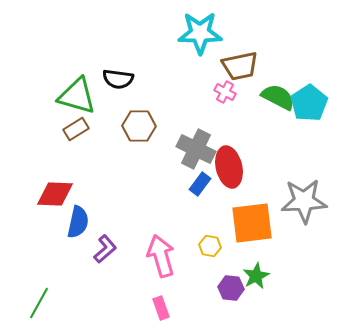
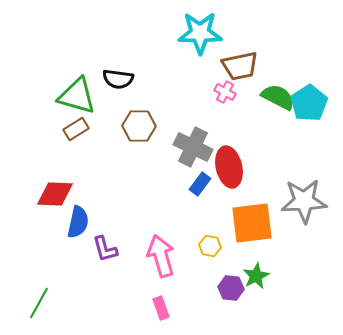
gray cross: moved 3 px left, 2 px up
purple L-shape: rotated 116 degrees clockwise
